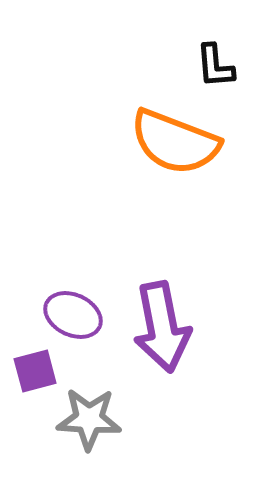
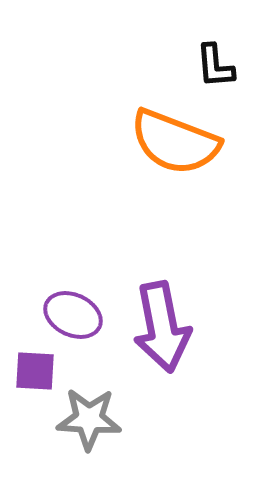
purple square: rotated 18 degrees clockwise
